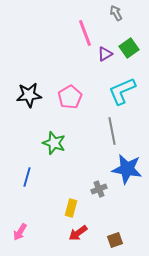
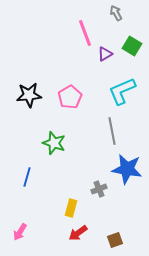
green square: moved 3 px right, 2 px up; rotated 24 degrees counterclockwise
